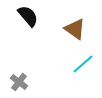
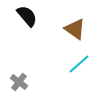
black semicircle: moved 1 px left
cyan line: moved 4 px left
